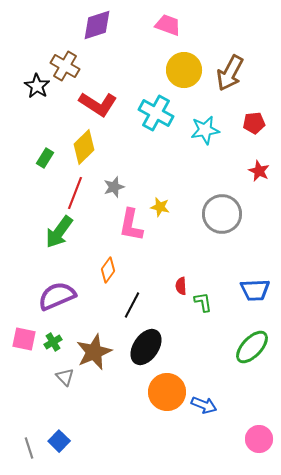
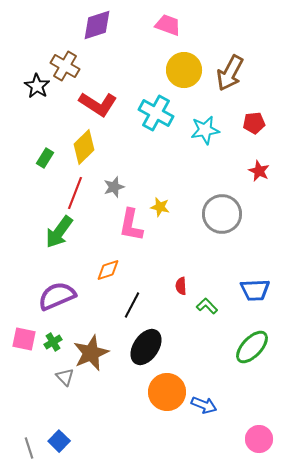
orange diamond: rotated 35 degrees clockwise
green L-shape: moved 4 px right, 4 px down; rotated 35 degrees counterclockwise
brown star: moved 3 px left, 1 px down
